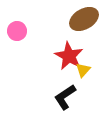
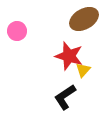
red star: rotated 12 degrees counterclockwise
